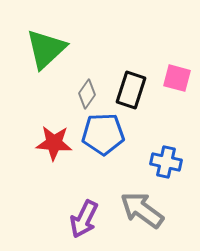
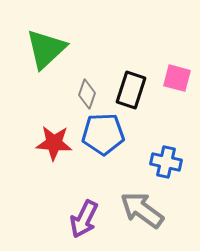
gray diamond: rotated 16 degrees counterclockwise
